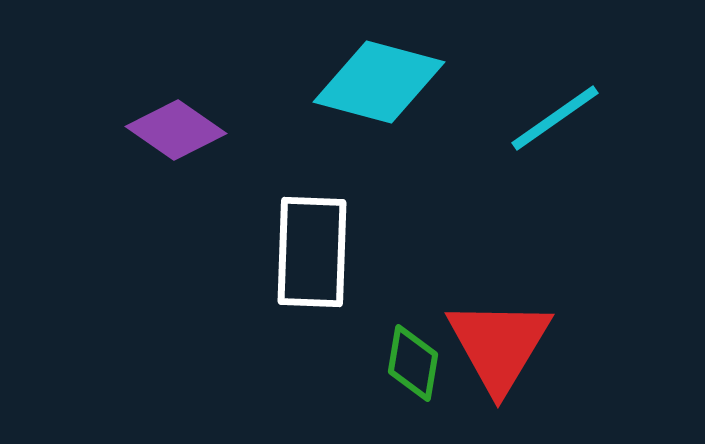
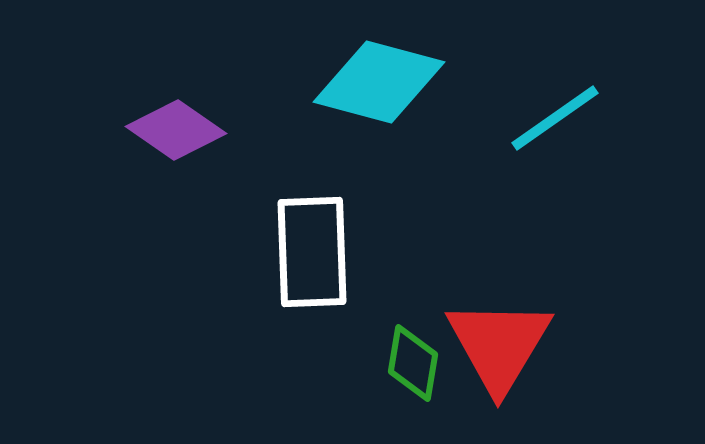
white rectangle: rotated 4 degrees counterclockwise
